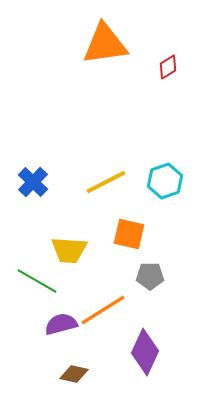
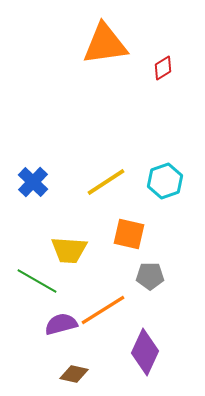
red diamond: moved 5 px left, 1 px down
yellow line: rotated 6 degrees counterclockwise
